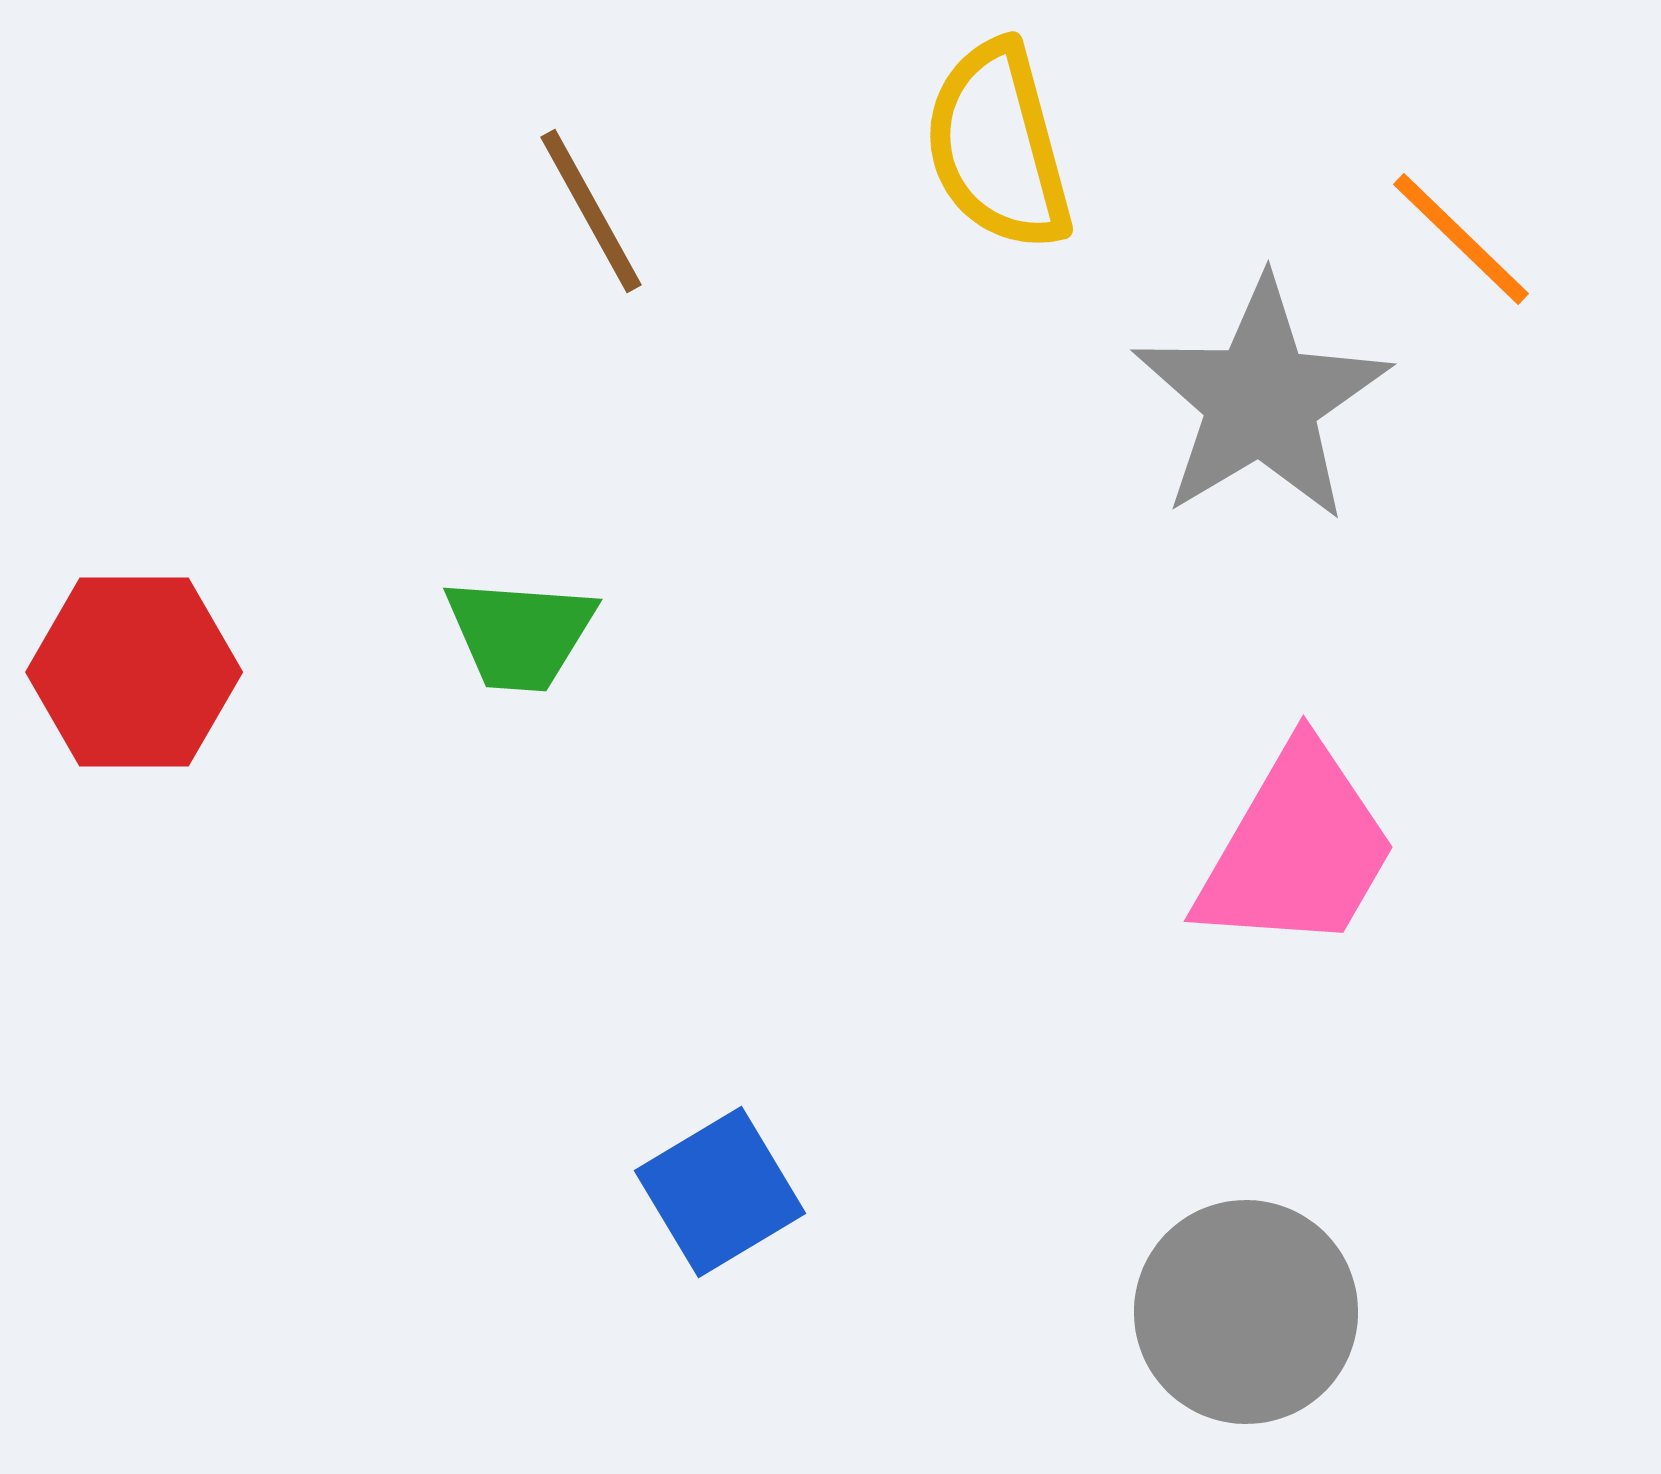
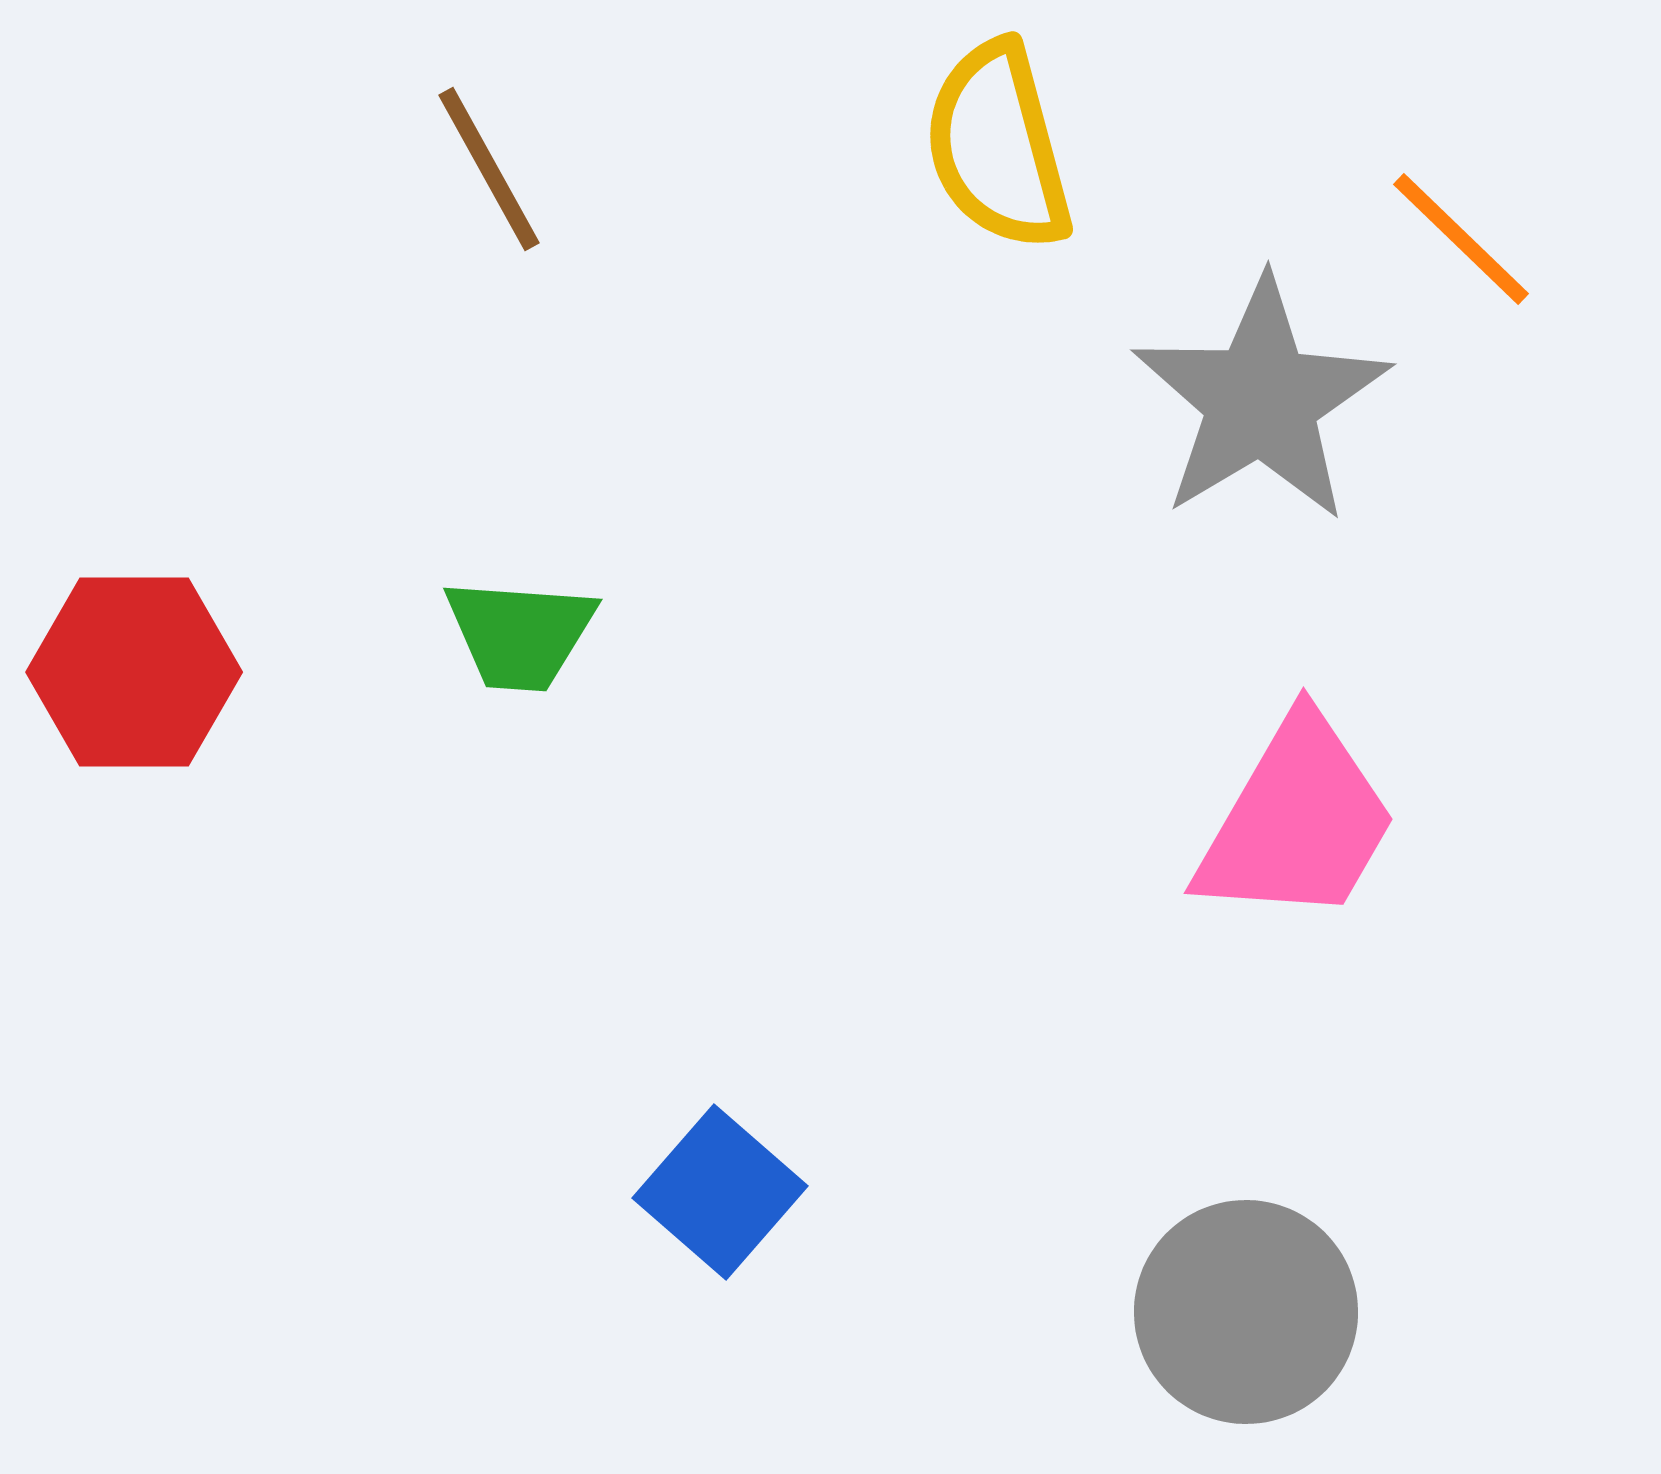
brown line: moved 102 px left, 42 px up
pink trapezoid: moved 28 px up
blue square: rotated 18 degrees counterclockwise
